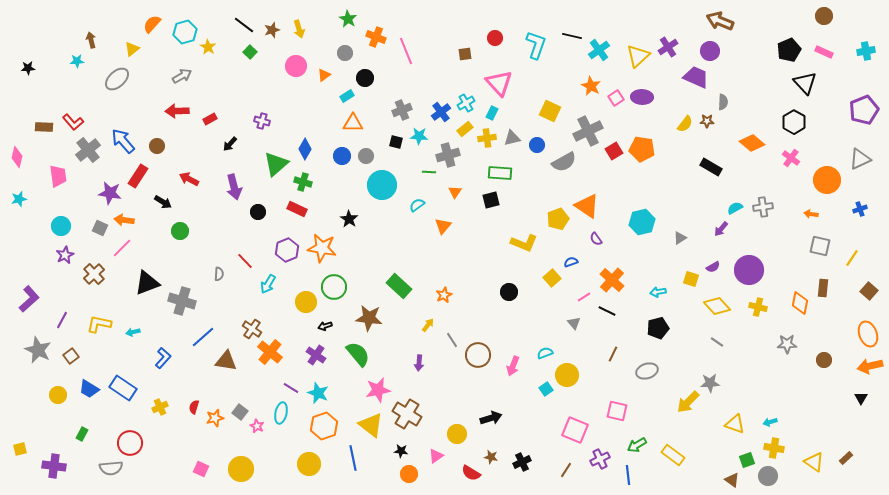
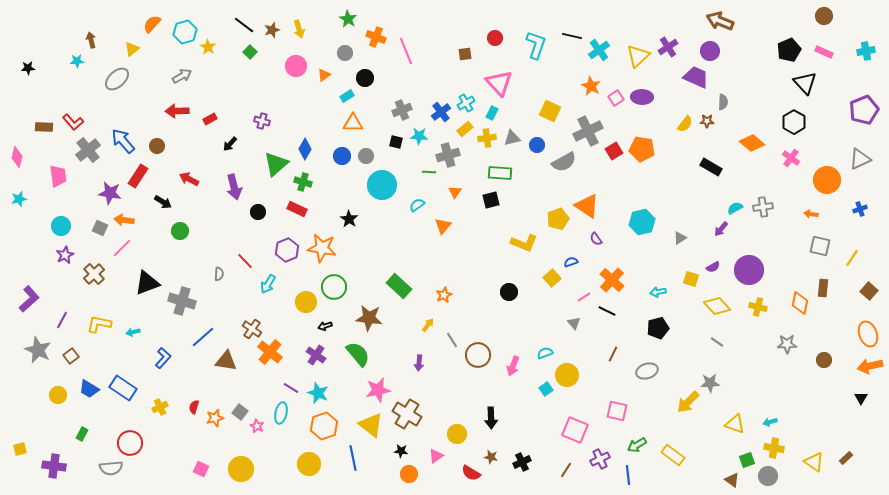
black arrow at (491, 418): rotated 105 degrees clockwise
